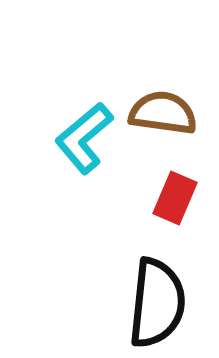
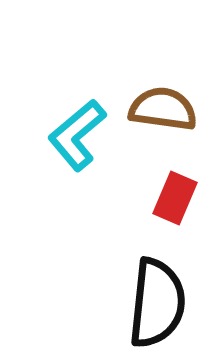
brown semicircle: moved 4 px up
cyan L-shape: moved 7 px left, 3 px up
